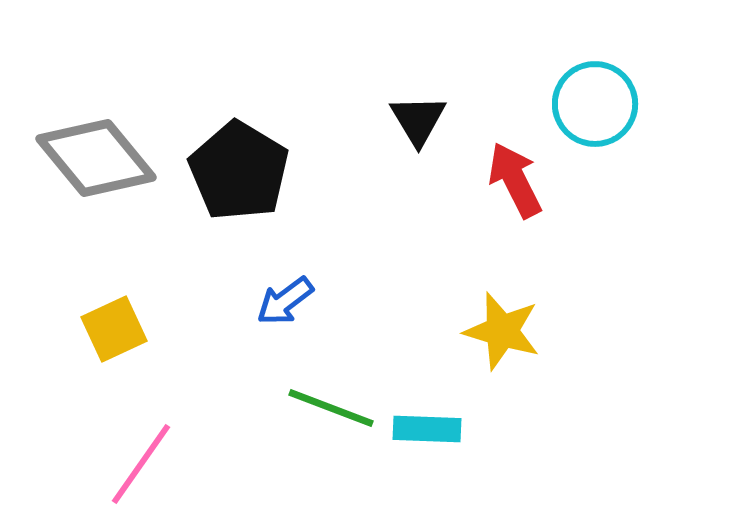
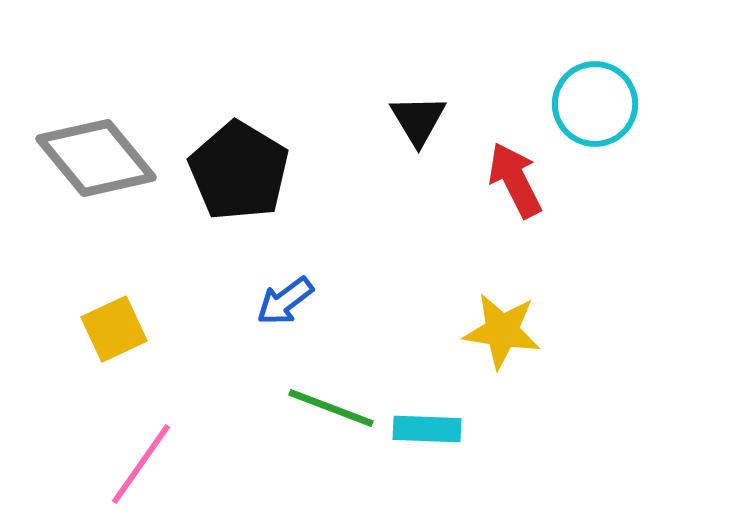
yellow star: rotated 8 degrees counterclockwise
